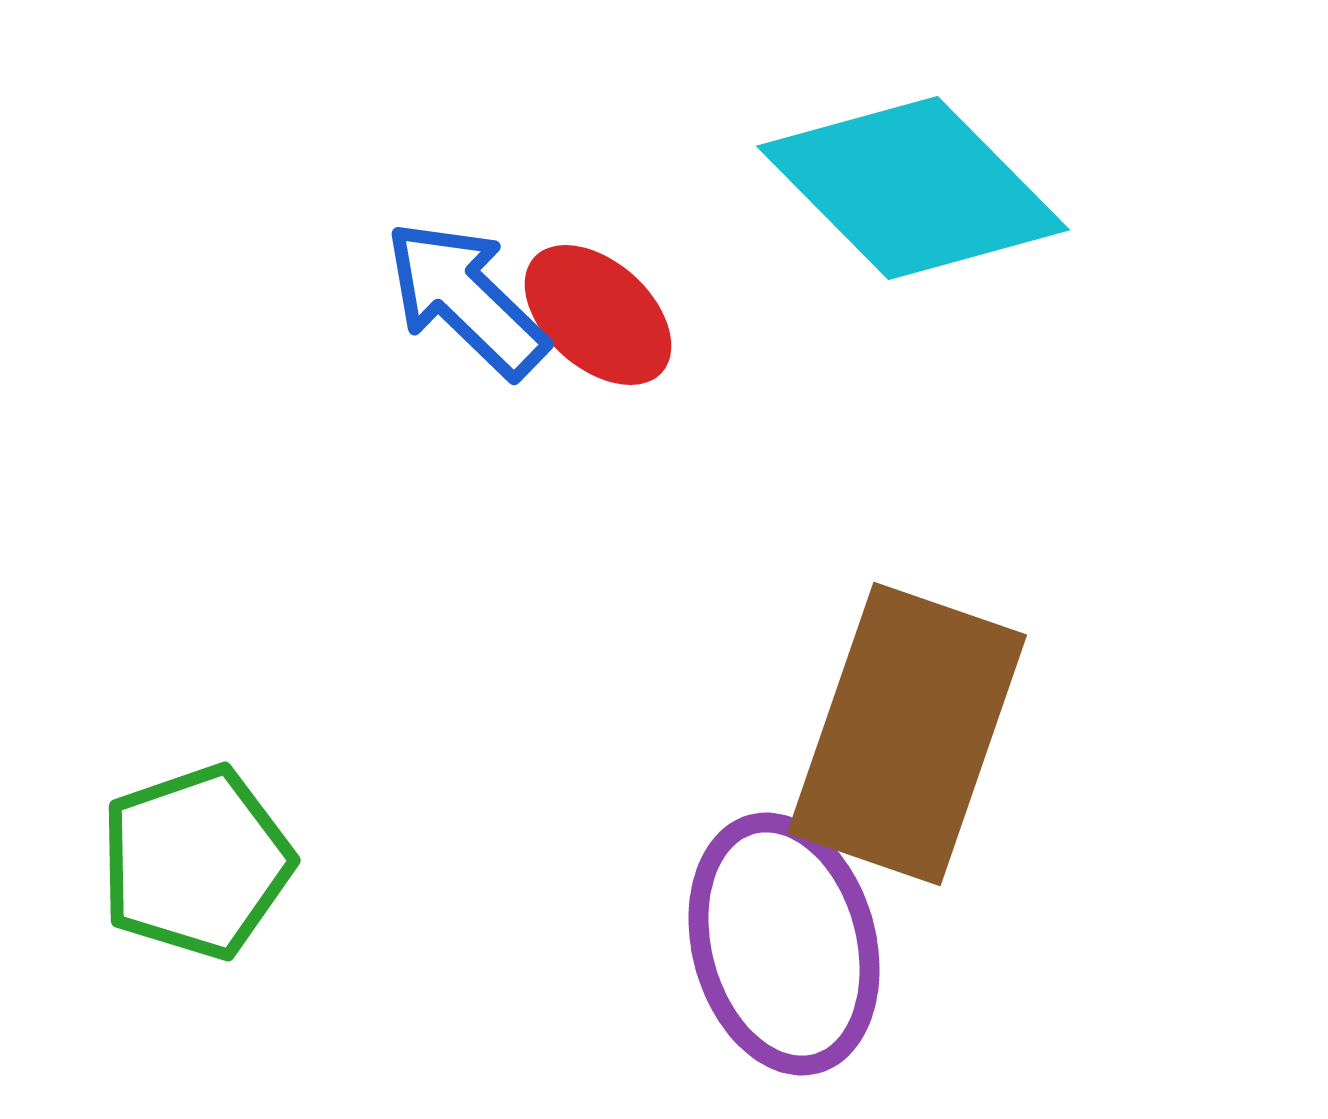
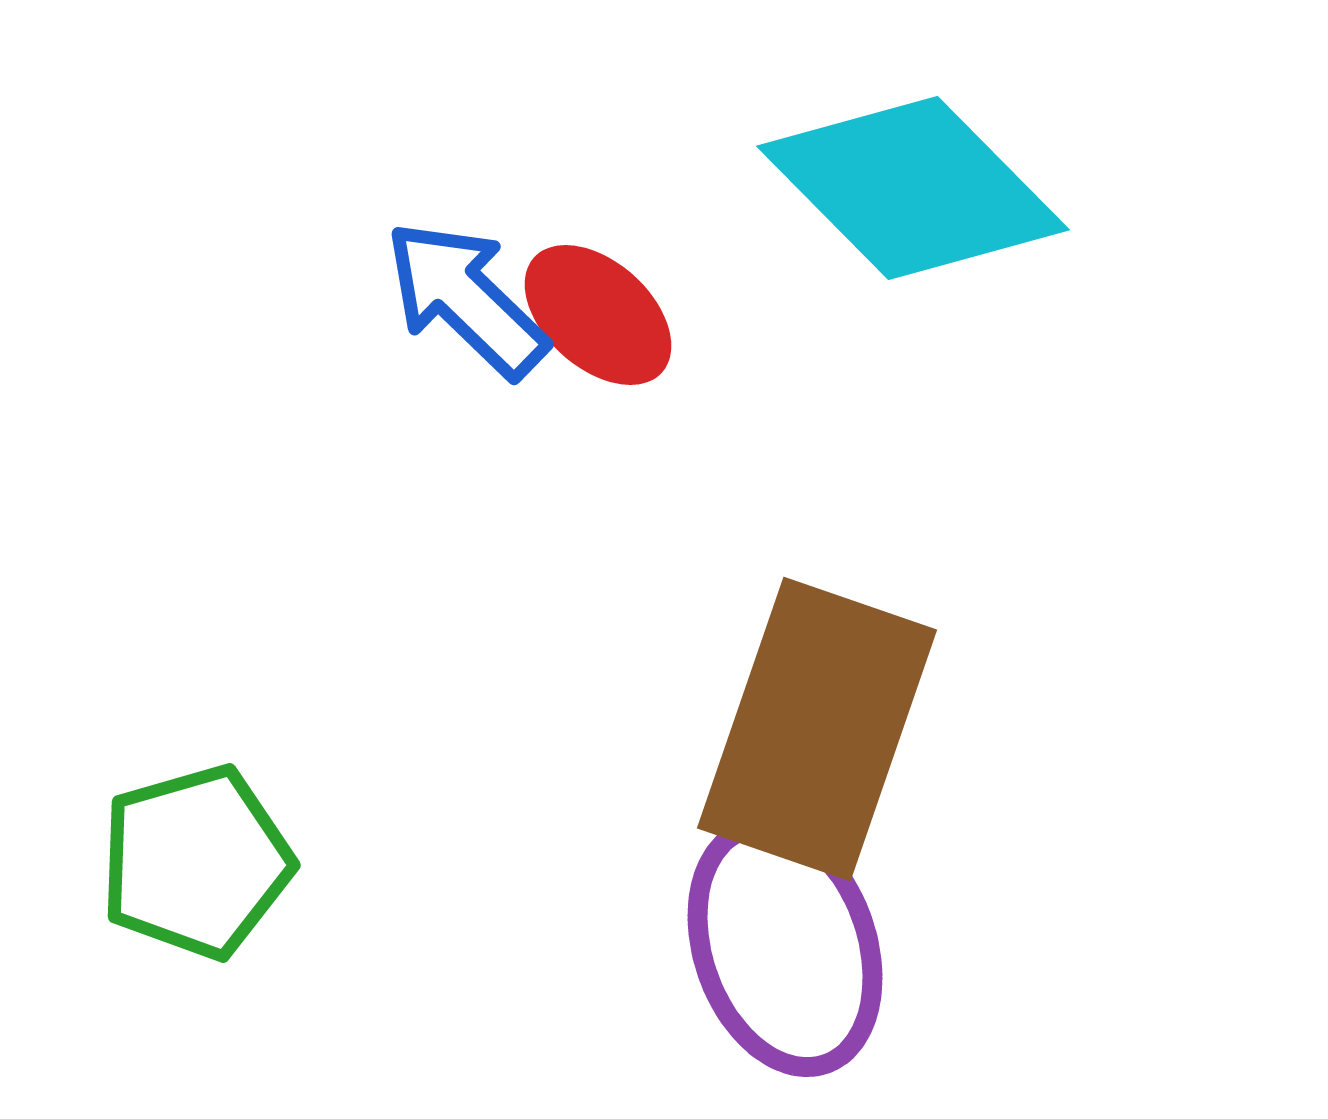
brown rectangle: moved 90 px left, 5 px up
green pentagon: rotated 3 degrees clockwise
purple ellipse: moved 1 px right, 3 px down; rotated 4 degrees counterclockwise
